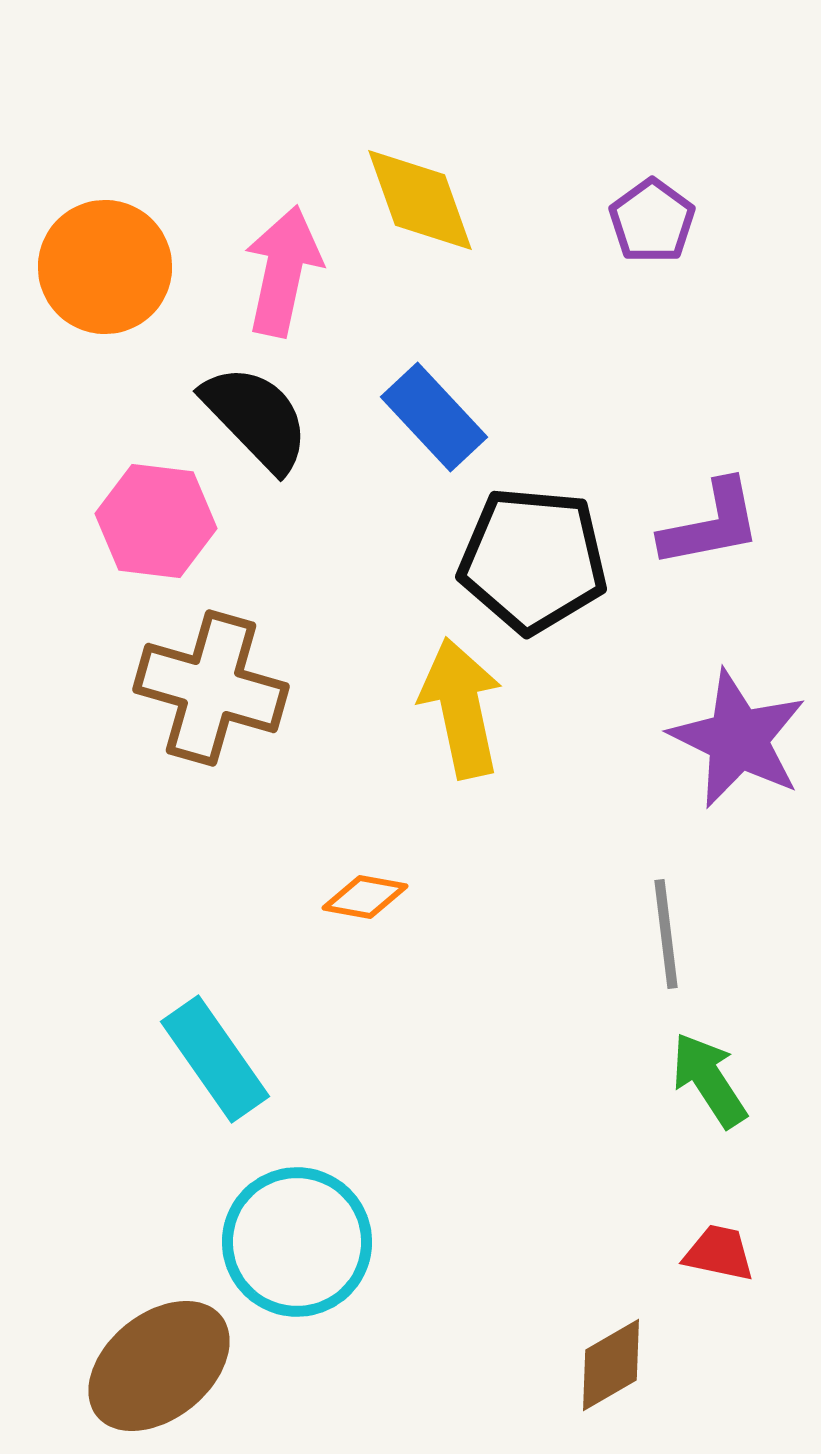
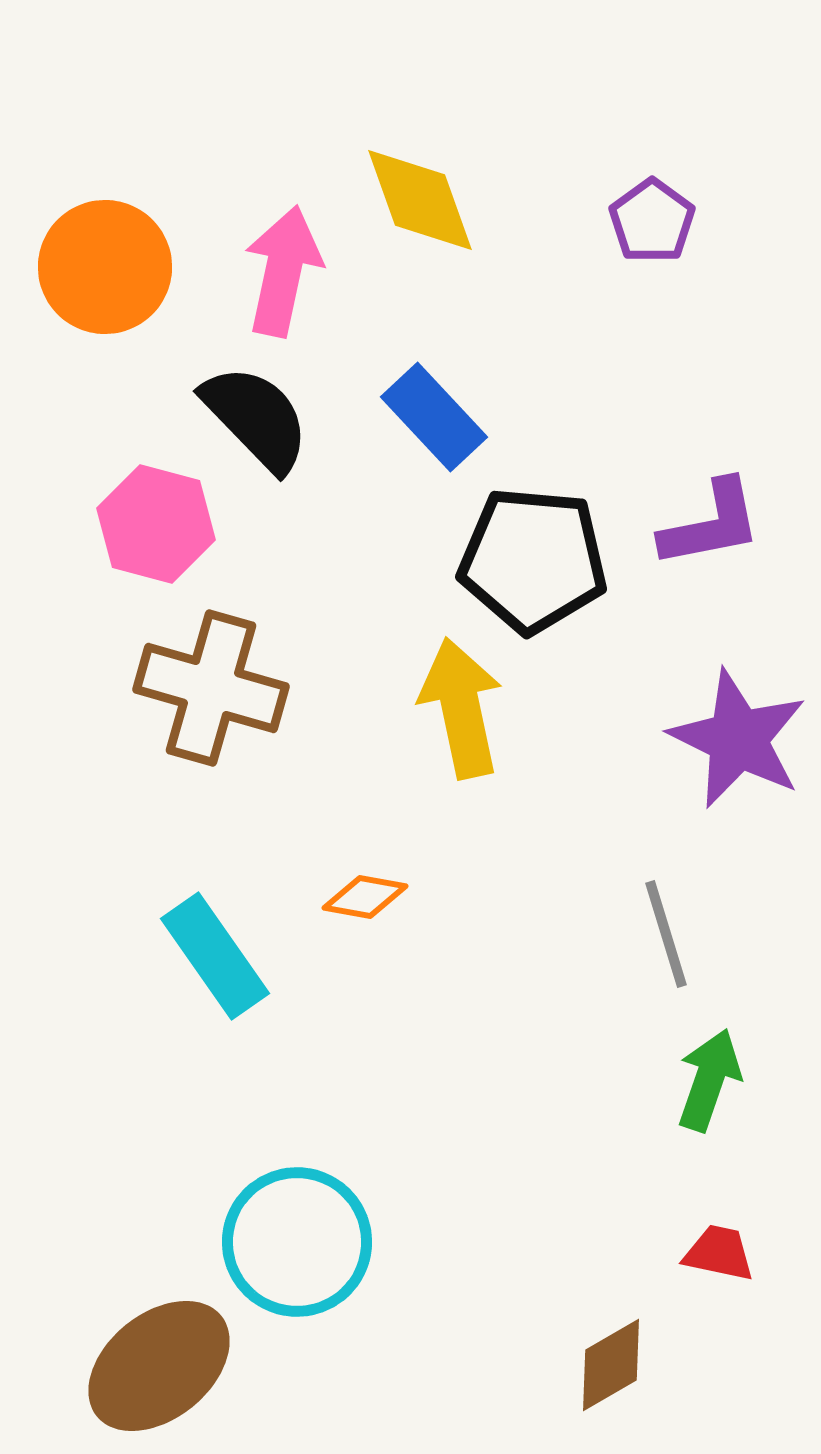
pink hexagon: moved 3 px down; rotated 8 degrees clockwise
gray line: rotated 10 degrees counterclockwise
cyan rectangle: moved 103 px up
green arrow: rotated 52 degrees clockwise
